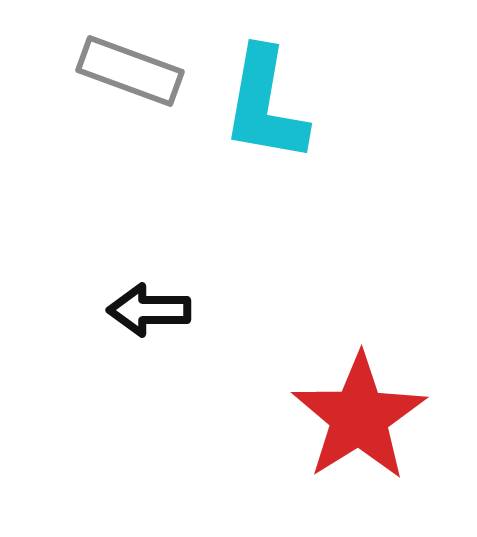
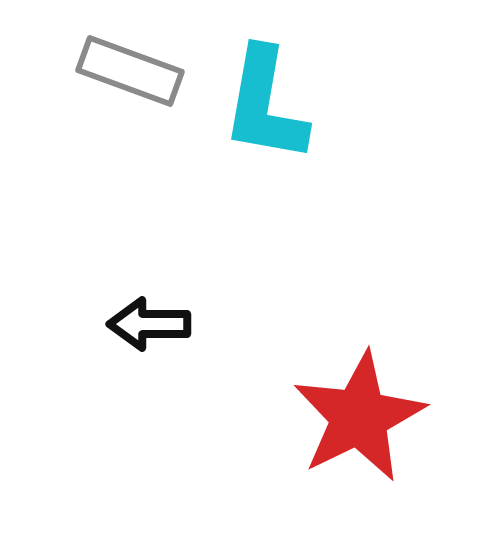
black arrow: moved 14 px down
red star: rotated 6 degrees clockwise
